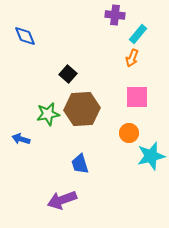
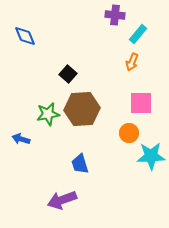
orange arrow: moved 4 px down
pink square: moved 4 px right, 6 px down
cyan star: rotated 12 degrees clockwise
